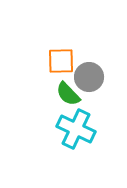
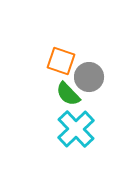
orange square: rotated 20 degrees clockwise
cyan cross: rotated 21 degrees clockwise
